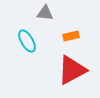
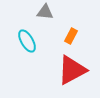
gray triangle: moved 1 px up
orange rectangle: rotated 49 degrees counterclockwise
